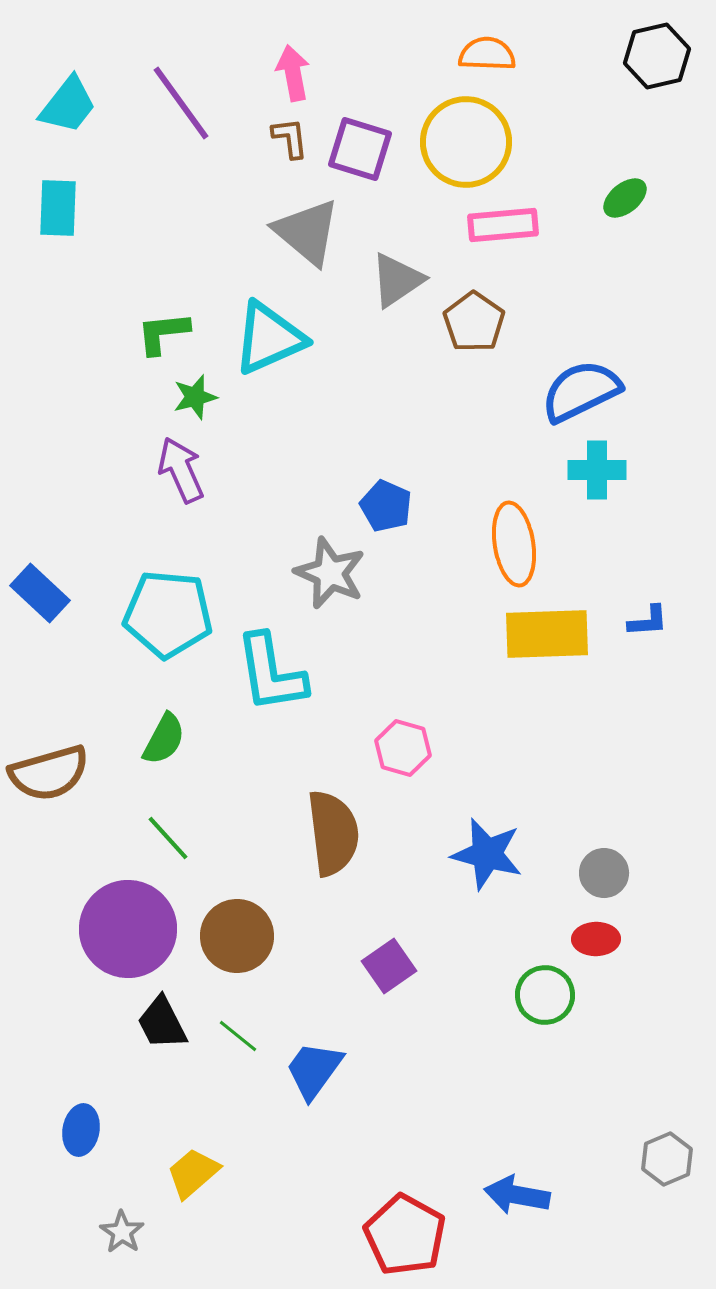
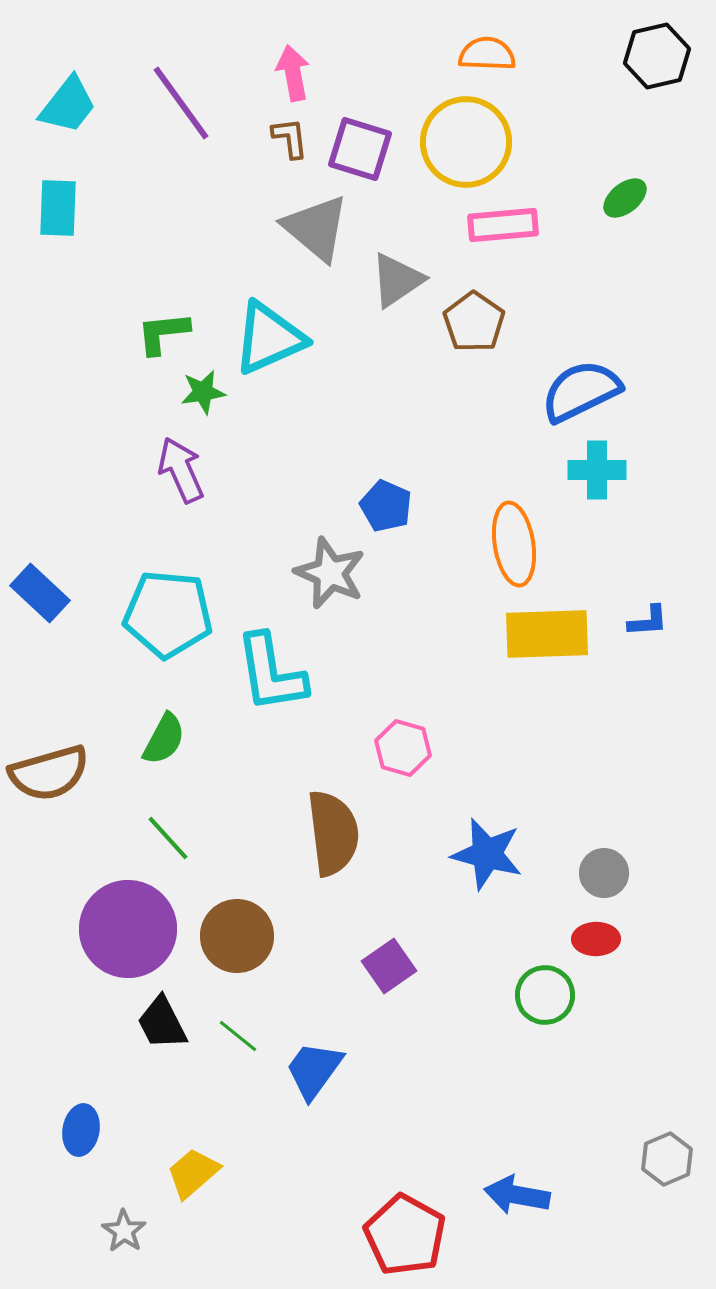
gray triangle at (307, 232): moved 9 px right, 4 px up
green star at (195, 397): moved 8 px right, 5 px up; rotated 6 degrees clockwise
gray star at (122, 1232): moved 2 px right, 1 px up
